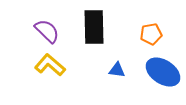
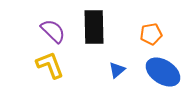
purple semicircle: moved 6 px right
yellow L-shape: rotated 28 degrees clockwise
blue triangle: rotated 48 degrees counterclockwise
